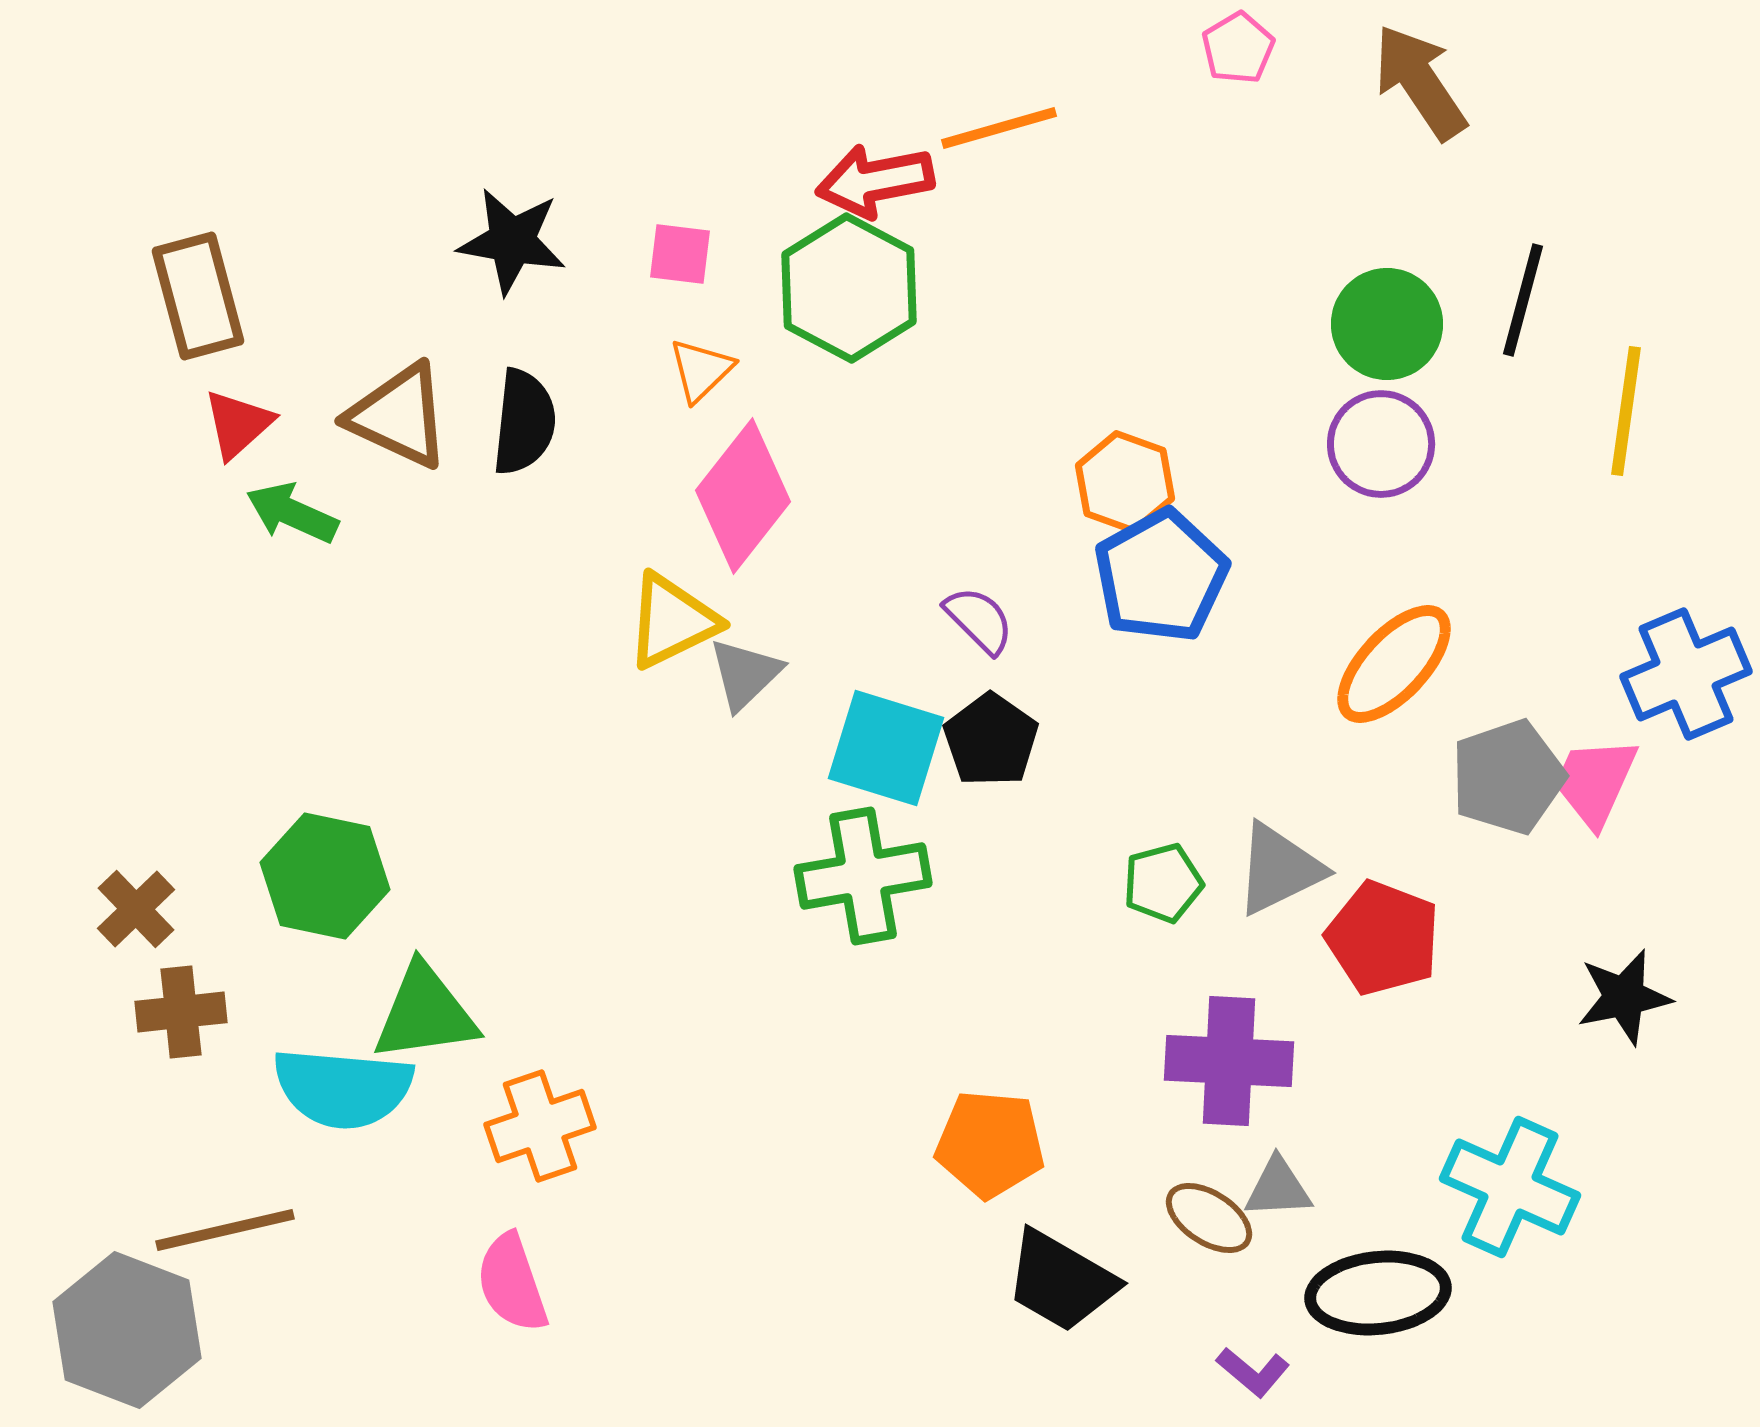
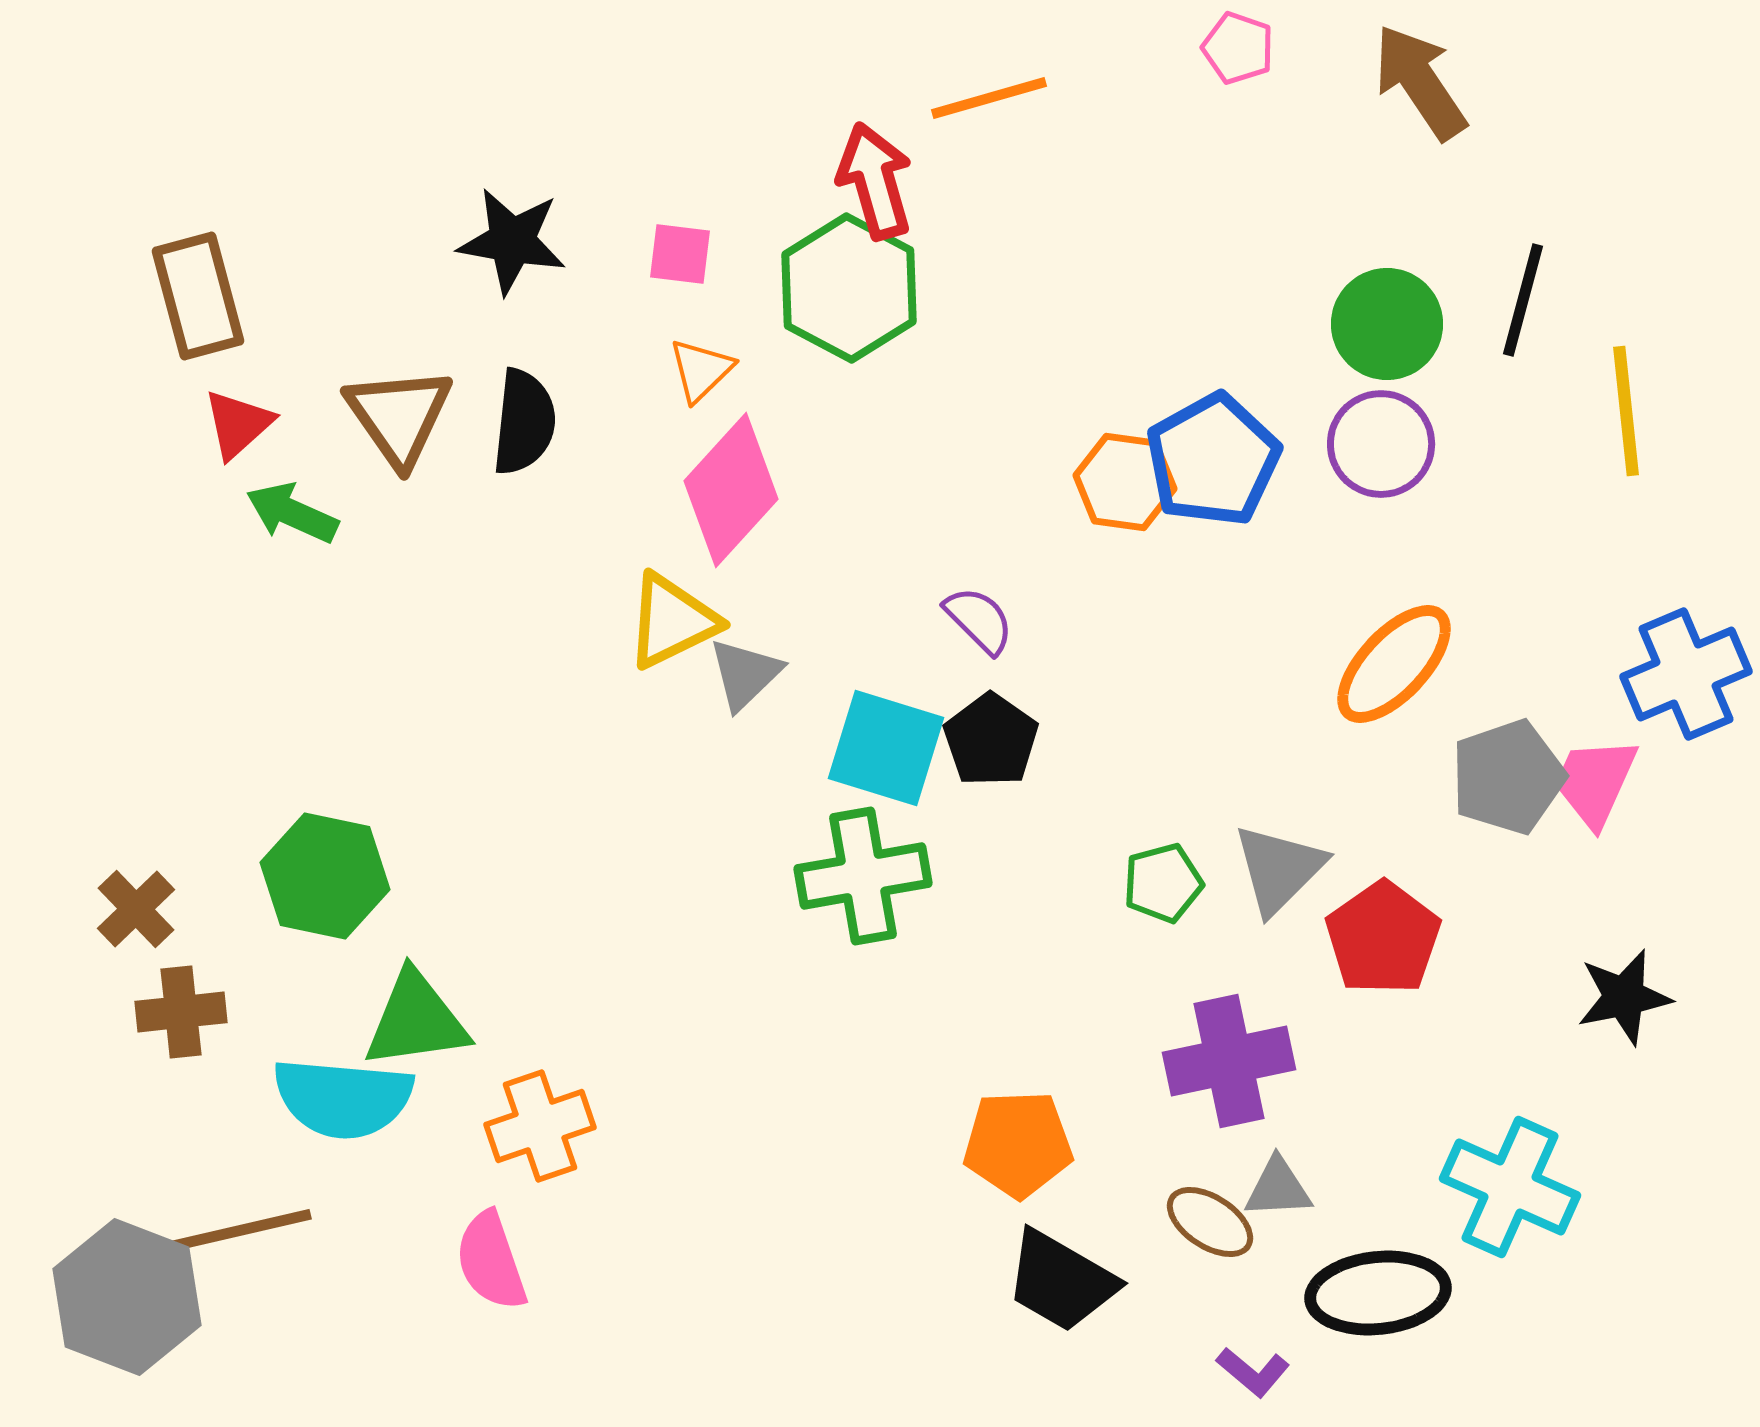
pink pentagon at (1238, 48): rotated 22 degrees counterclockwise
orange line at (999, 128): moved 10 px left, 30 px up
red arrow at (875, 181): rotated 85 degrees clockwise
yellow line at (1626, 411): rotated 14 degrees counterclockwise
brown triangle at (399, 416): rotated 30 degrees clockwise
orange hexagon at (1125, 482): rotated 12 degrees counterclockwise
pink diamond at (743, 496): moved 12 px left, 6 px up; rotated 4 degrees clockwise
blue pentagon at (1161, 576): moved 52 px right, 116 px up
gray triangle at (1279, 869): rotated 19 degrees counterclockwise
red pentagon at (1383, 938): rotated 16 degrees clockwise
green triangle at (425, 1013): moved 9 px left, 7 px down
purple cross at (1229, 1061): rotated 15 degrees counterclockwise
cyan semicircle at (343, 1088): moved 10 px down
orange pentagon at (990, 1144): moved 28 px right; rotated 7 degrees counterclockwise
brown ellipse at (1209, 1218): moved 1 px right, 4 px down
brown line at (225, 1230): moved 17 px right
pink semicircle at (512, 1283): moved 21 px left, 22 px up
gray hexagon at (127, 1330): moved 33 px up
